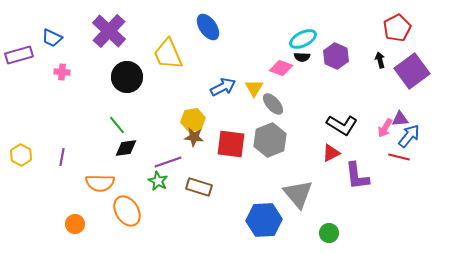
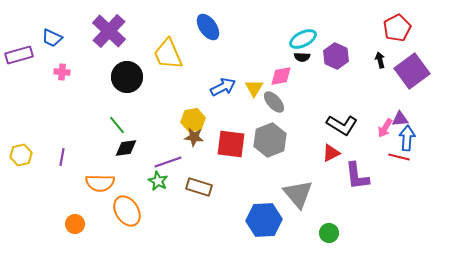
pink diamond at (281, 68): moved 8 px down; rotated 30 degrees counterclockwise
gray ellipse at (273, 104): moved 1 px right, 2 px up
blue arrow at (409, 136): moved 2 px left, 2 px down; rotated 35 degrees counterclockwise
yellow hexagon at (21, 155): rotated 20 degrees clockwise
